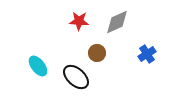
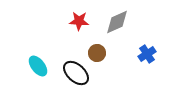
black ellipse: moved 4 px up
